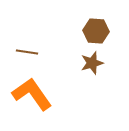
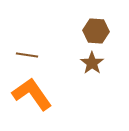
brown line: moved 3 px down
brown star: rotated 20 degrees counterclockwise
